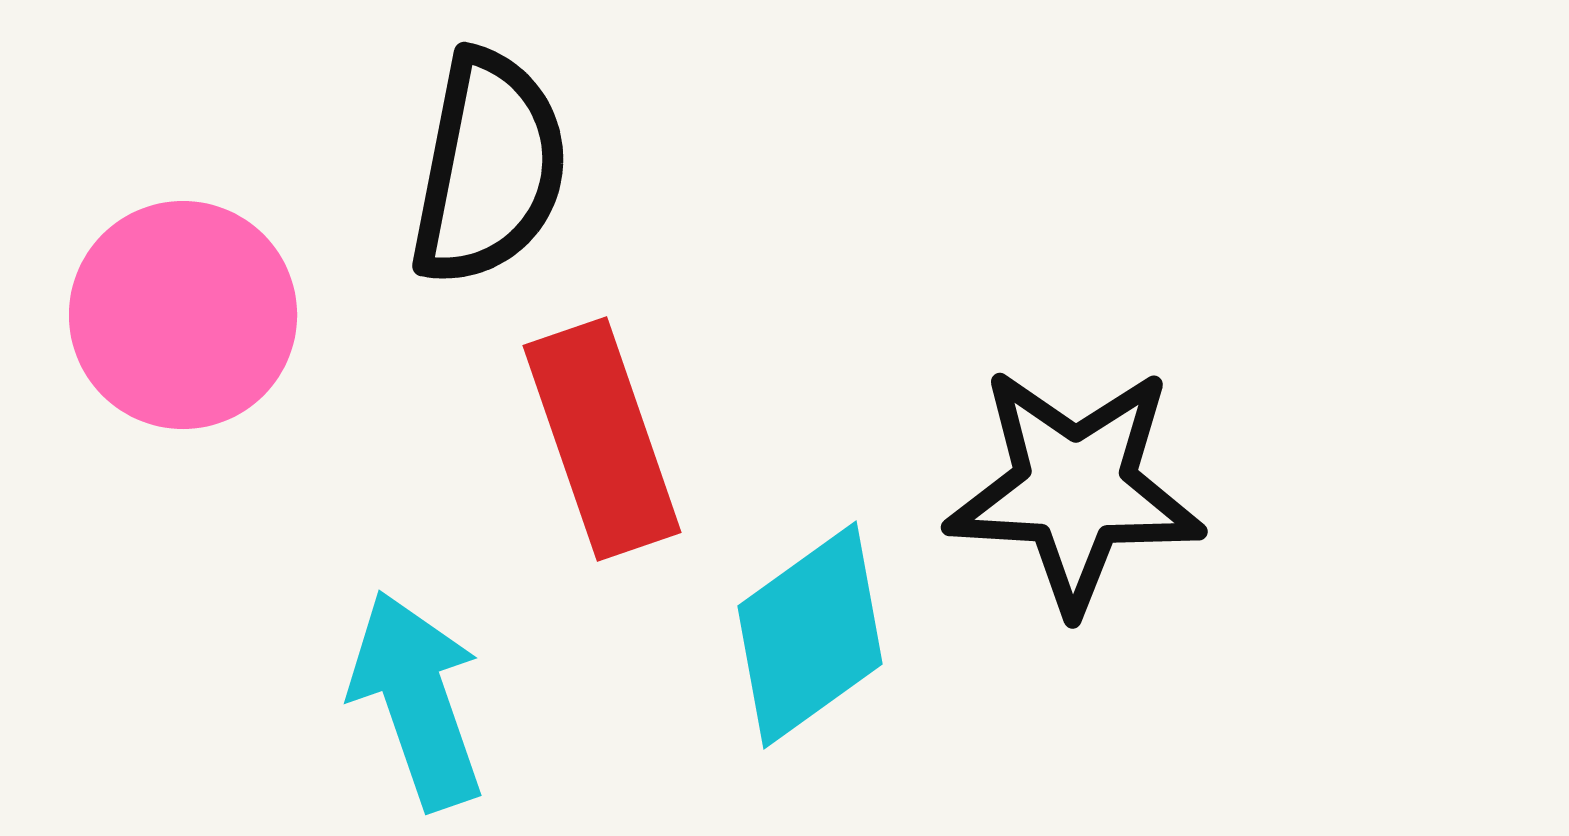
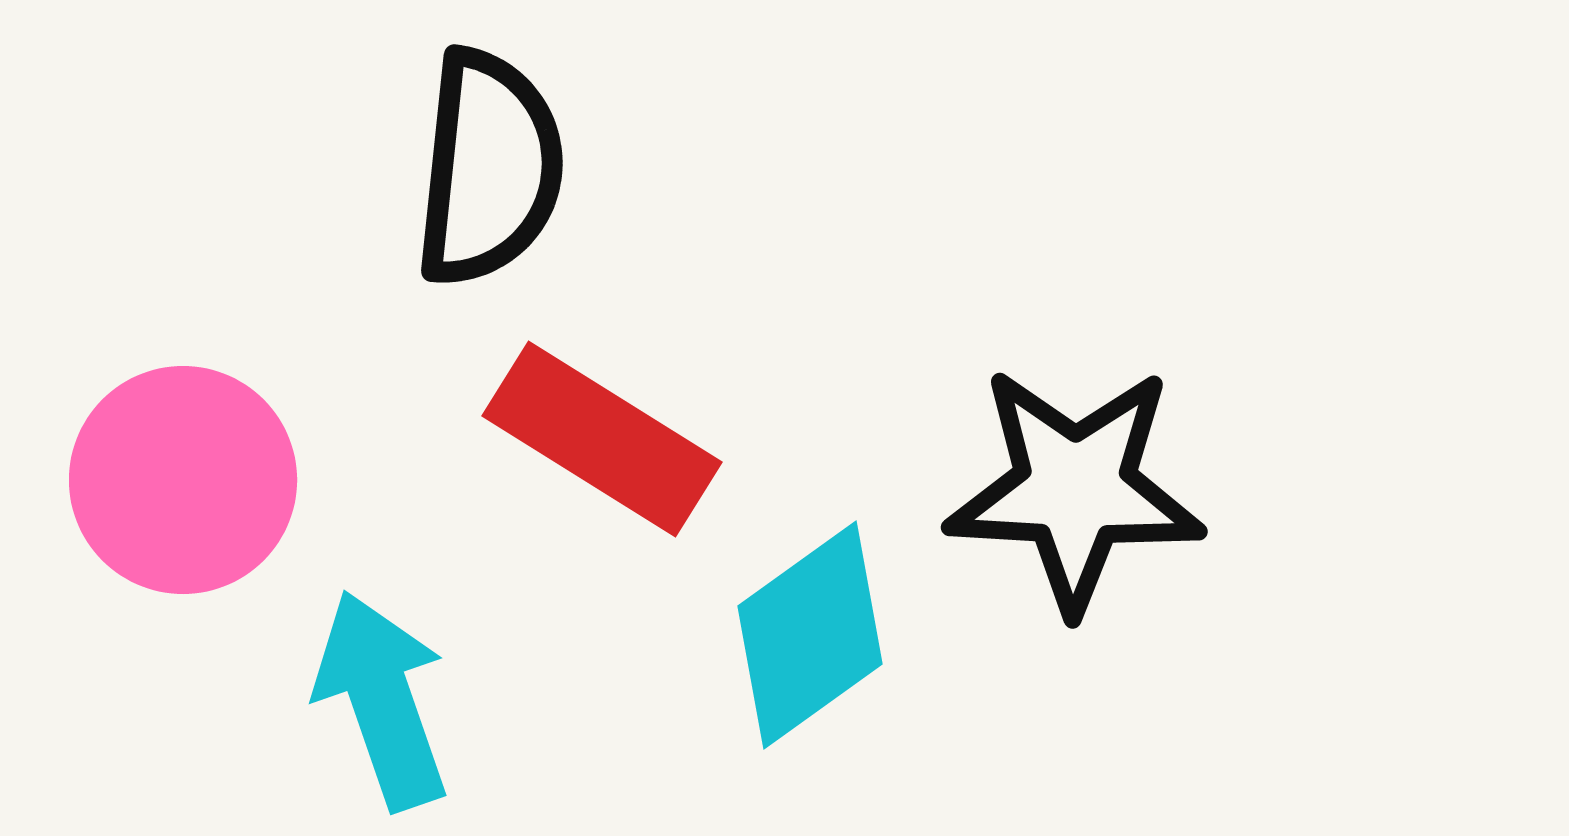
black semicircle: rotated 5 degrees counterclockwise
pink circle: moved 165 px down
red rectangle: rotated 39 degrees counterclockwise
cyan arrow: moved 35 px left
